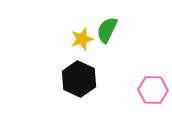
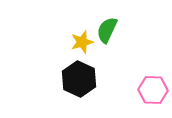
yellow star: moved 3 px down
